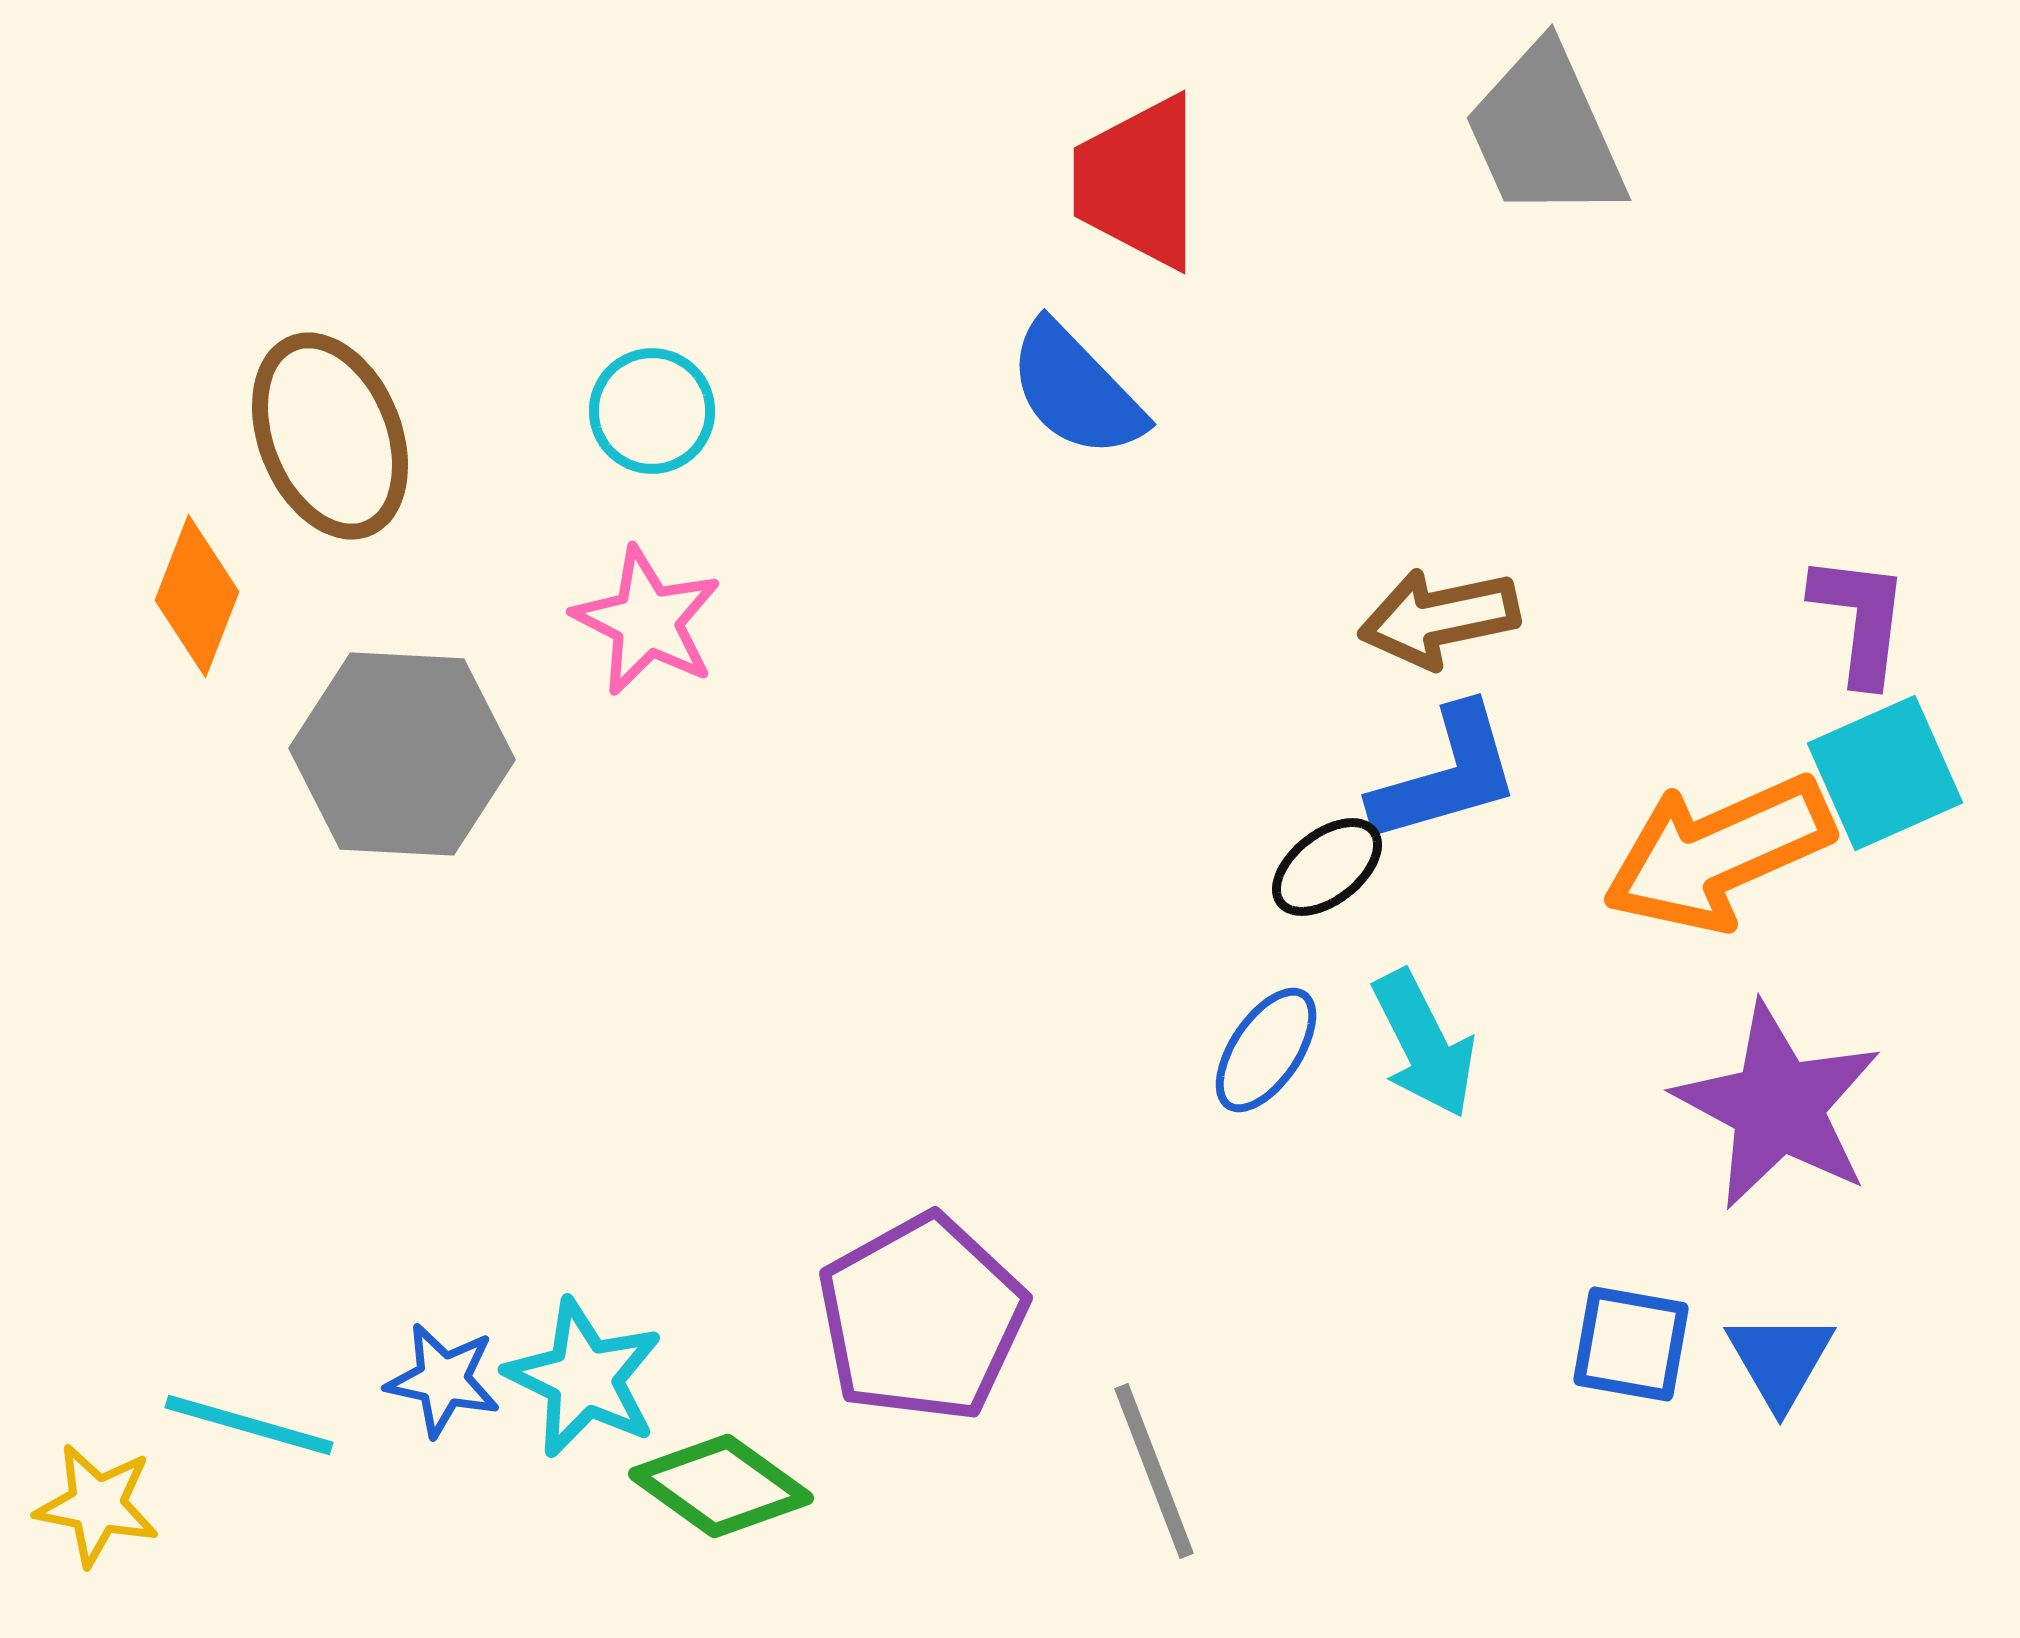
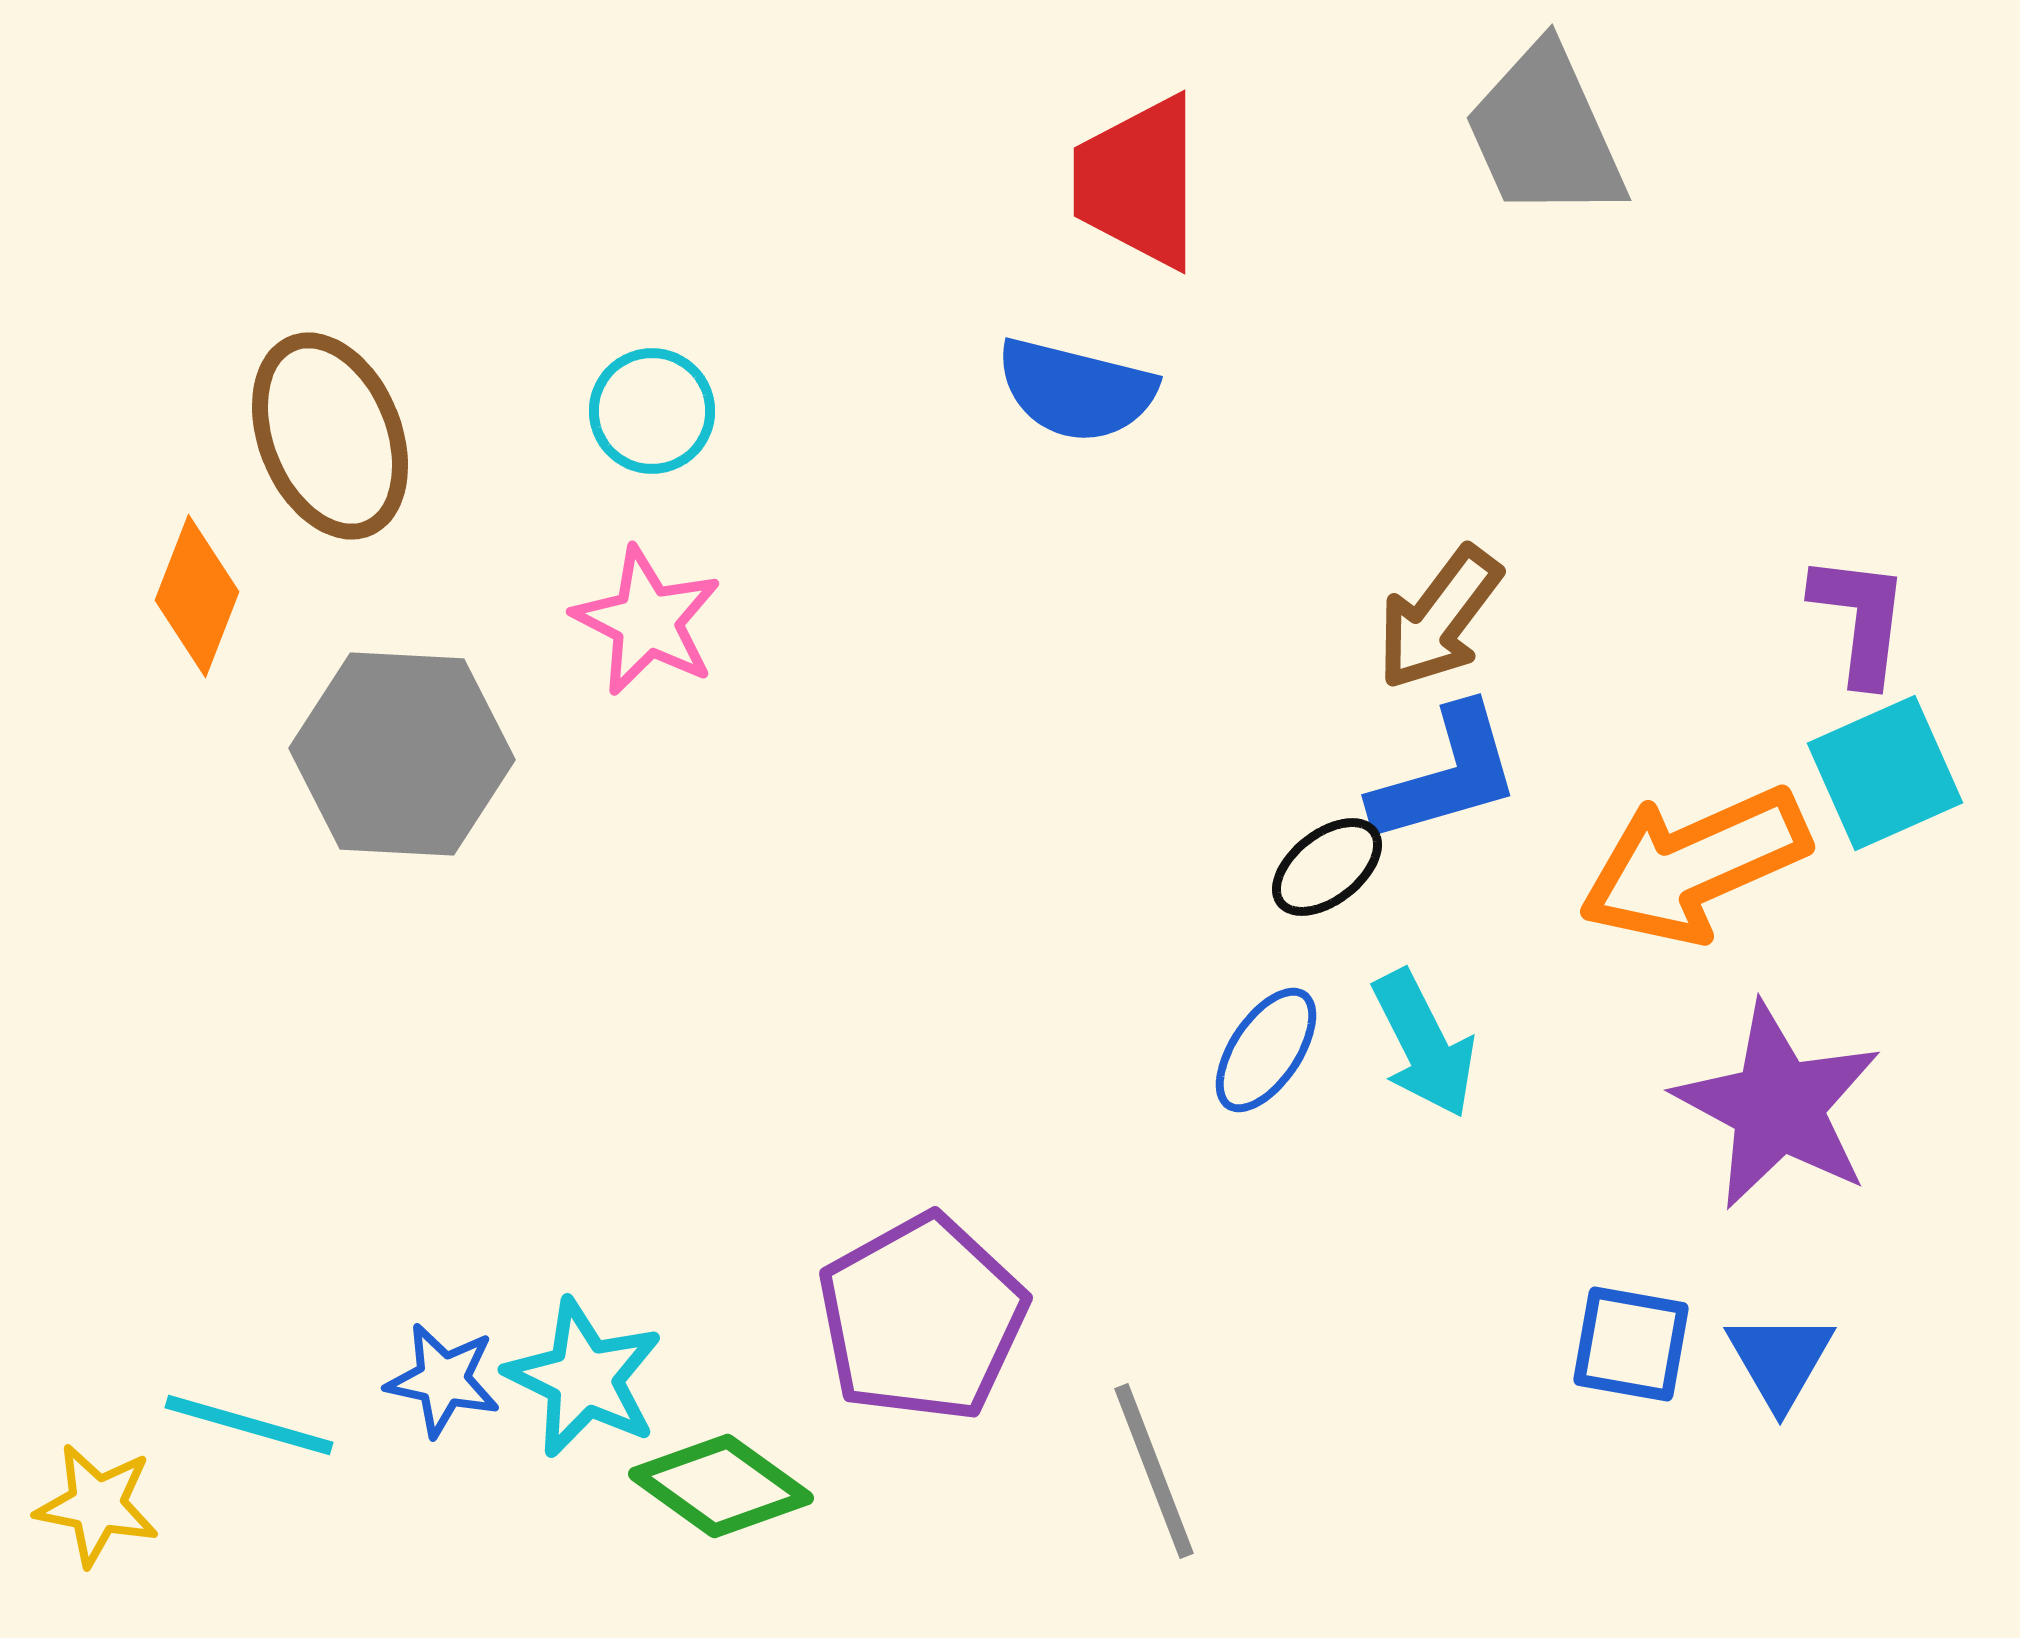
blue semicircle: rotated 32 degrees counterclockwise
brown arrow: rotated 41 degrees counterclockwise
orange arrow: moved 24 px left, 12 px down
